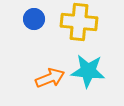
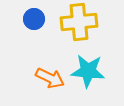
yellow cross: rotated 12 degrees counterclockwise
orange arrow: rotated 48 degrees clockwise
